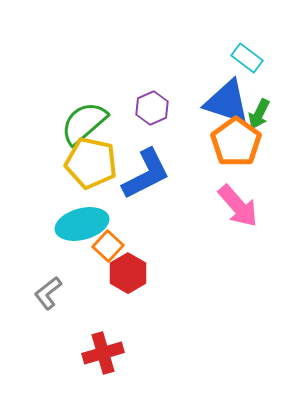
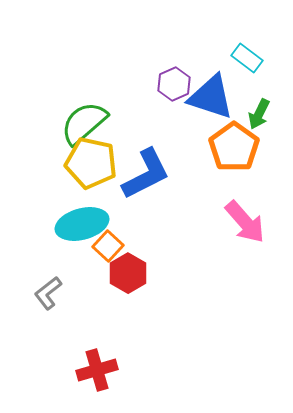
blue triangle: moved 16 px left, 5 px up
purple hexagon: moved 22 px right, 24 px up
orange pentagon: moved 2 px left, 5 px down
pink arrow: moved 7 px right, 16 px down
red cross: moved 6 px left, 17 px down
